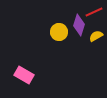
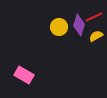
red line: moved 5 px down
yellow circle: moved 5 px up
